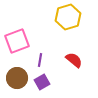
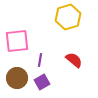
pink square: rotated 15 degrees clockwise
